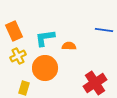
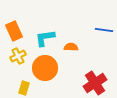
orange semicircle: moved 2 px right, 1 px down
